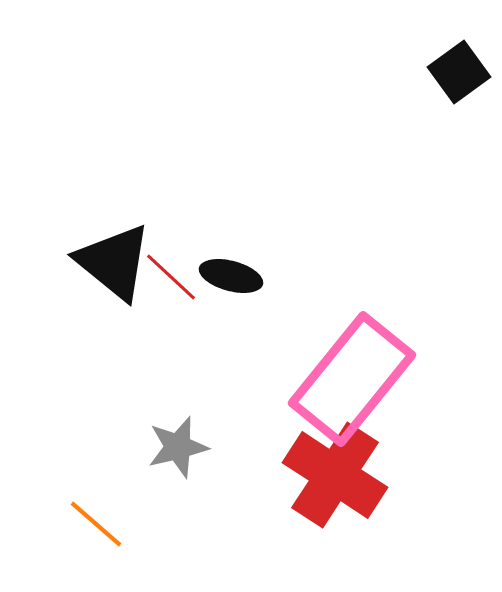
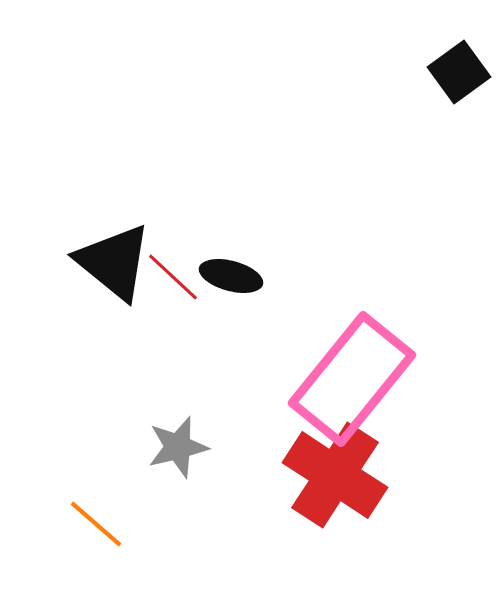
red line: moved 2 px right
